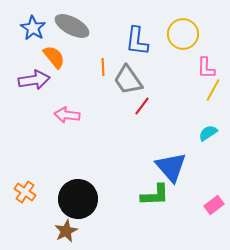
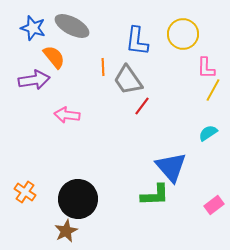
blue star: rotated 15 degrees counterclockwise
